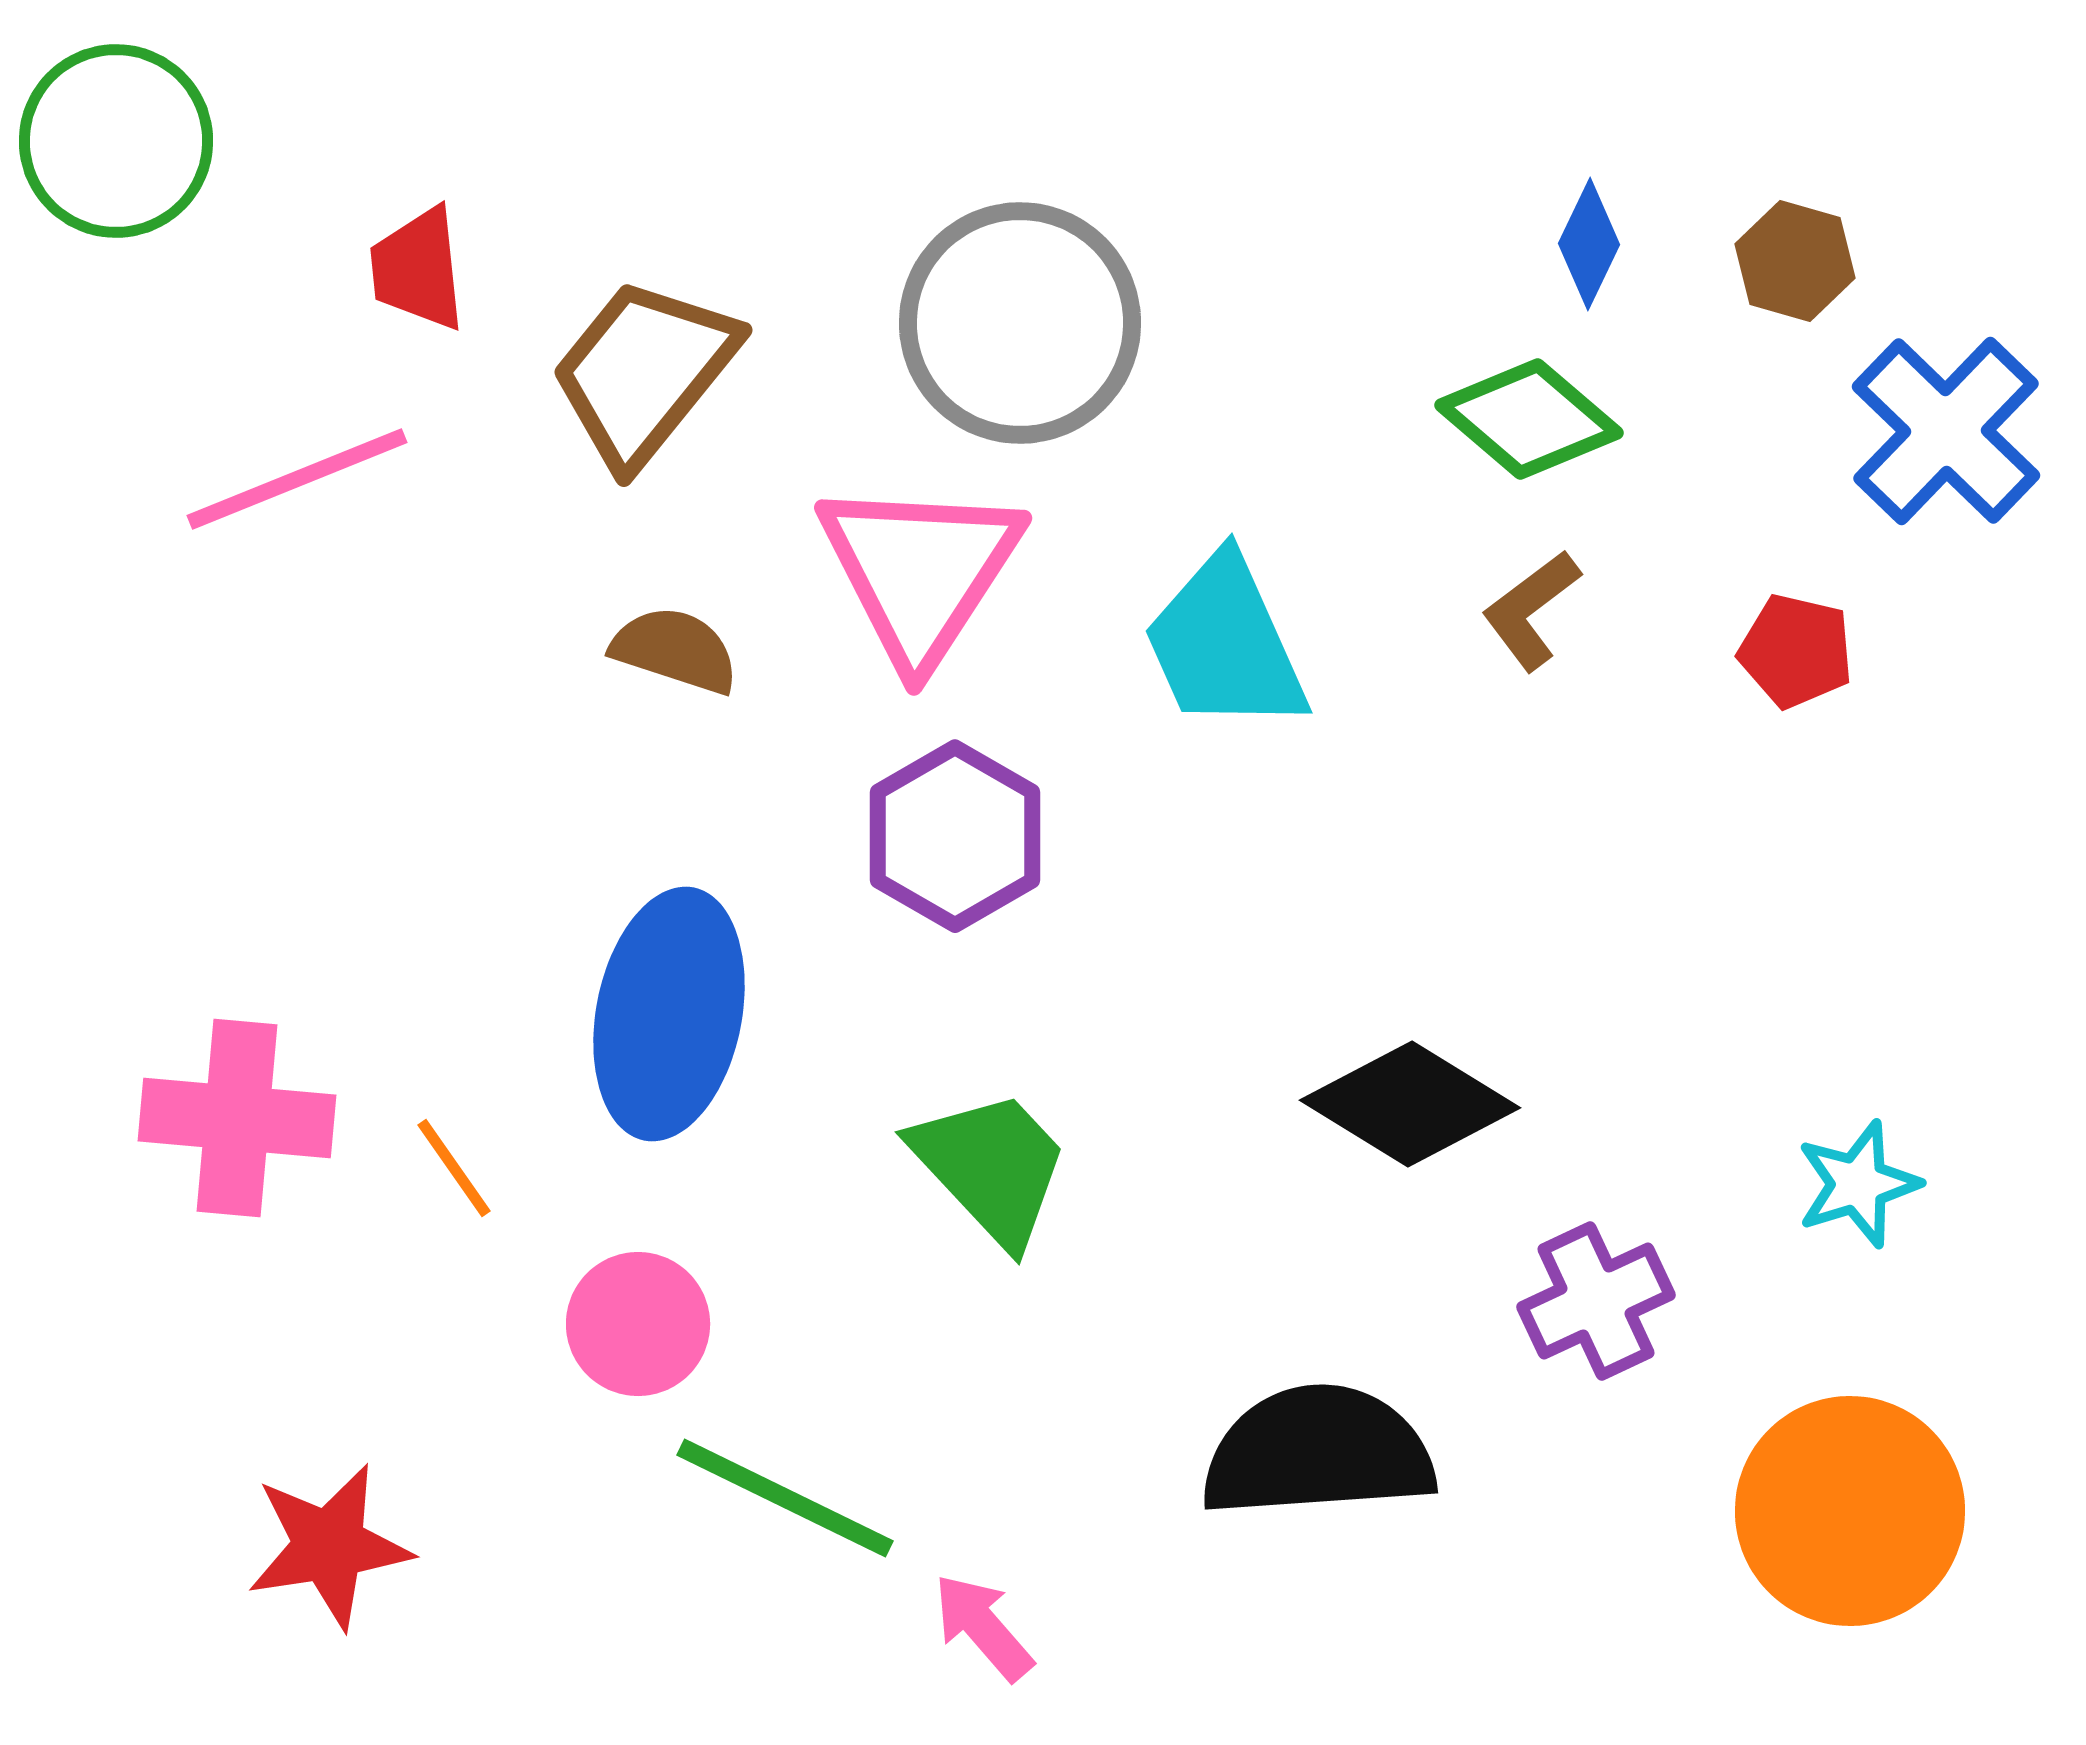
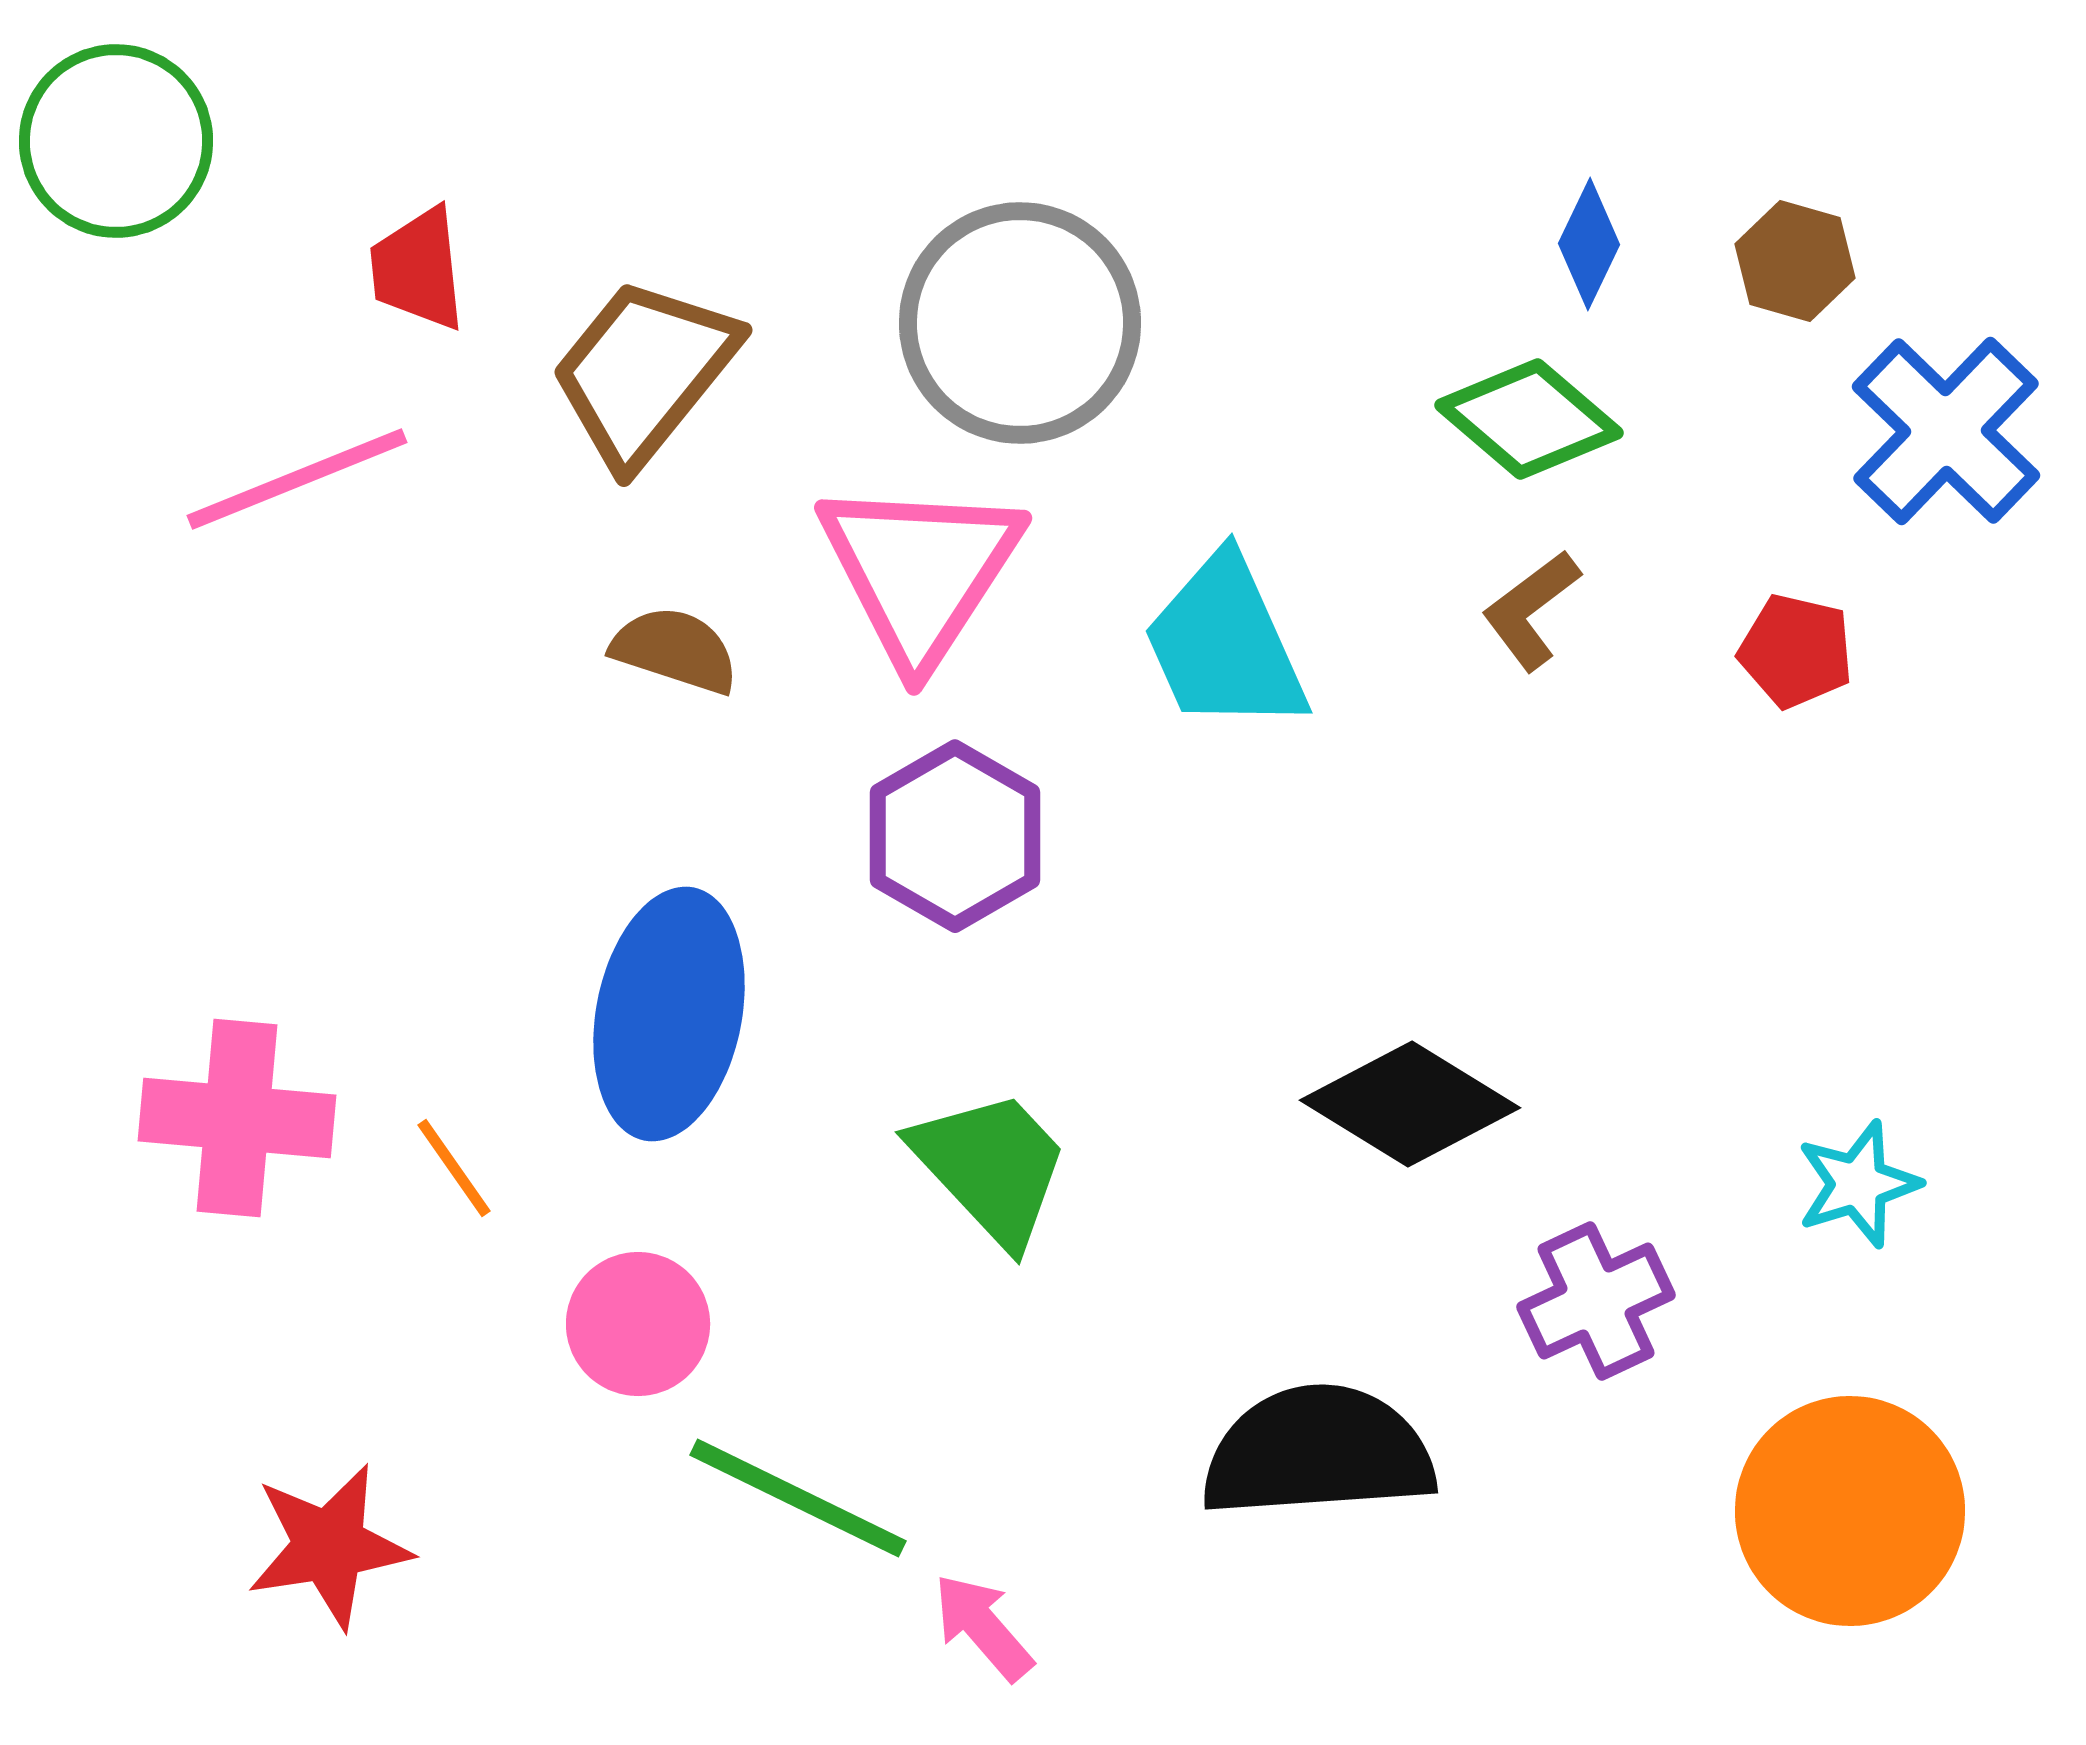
green line: moved 13 px right
